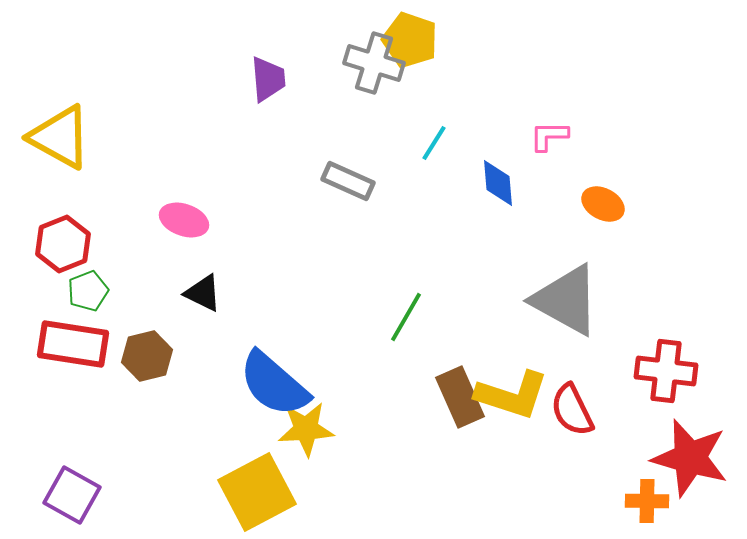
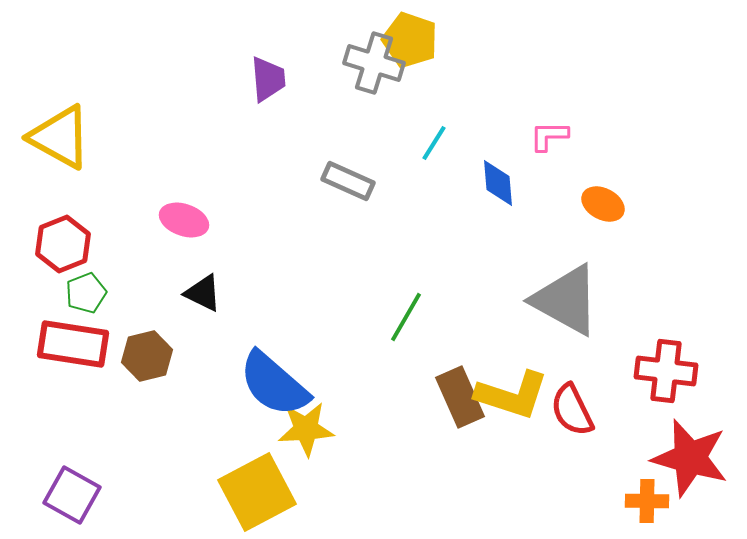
green pentagon: moved 2 px left, 2 px down
